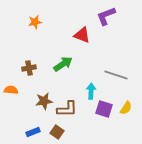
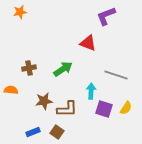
orange star: moved 15 px left, 10 px up
red triangle: moved 6 px right, 8 px down
green arrow: moved 5 px down
